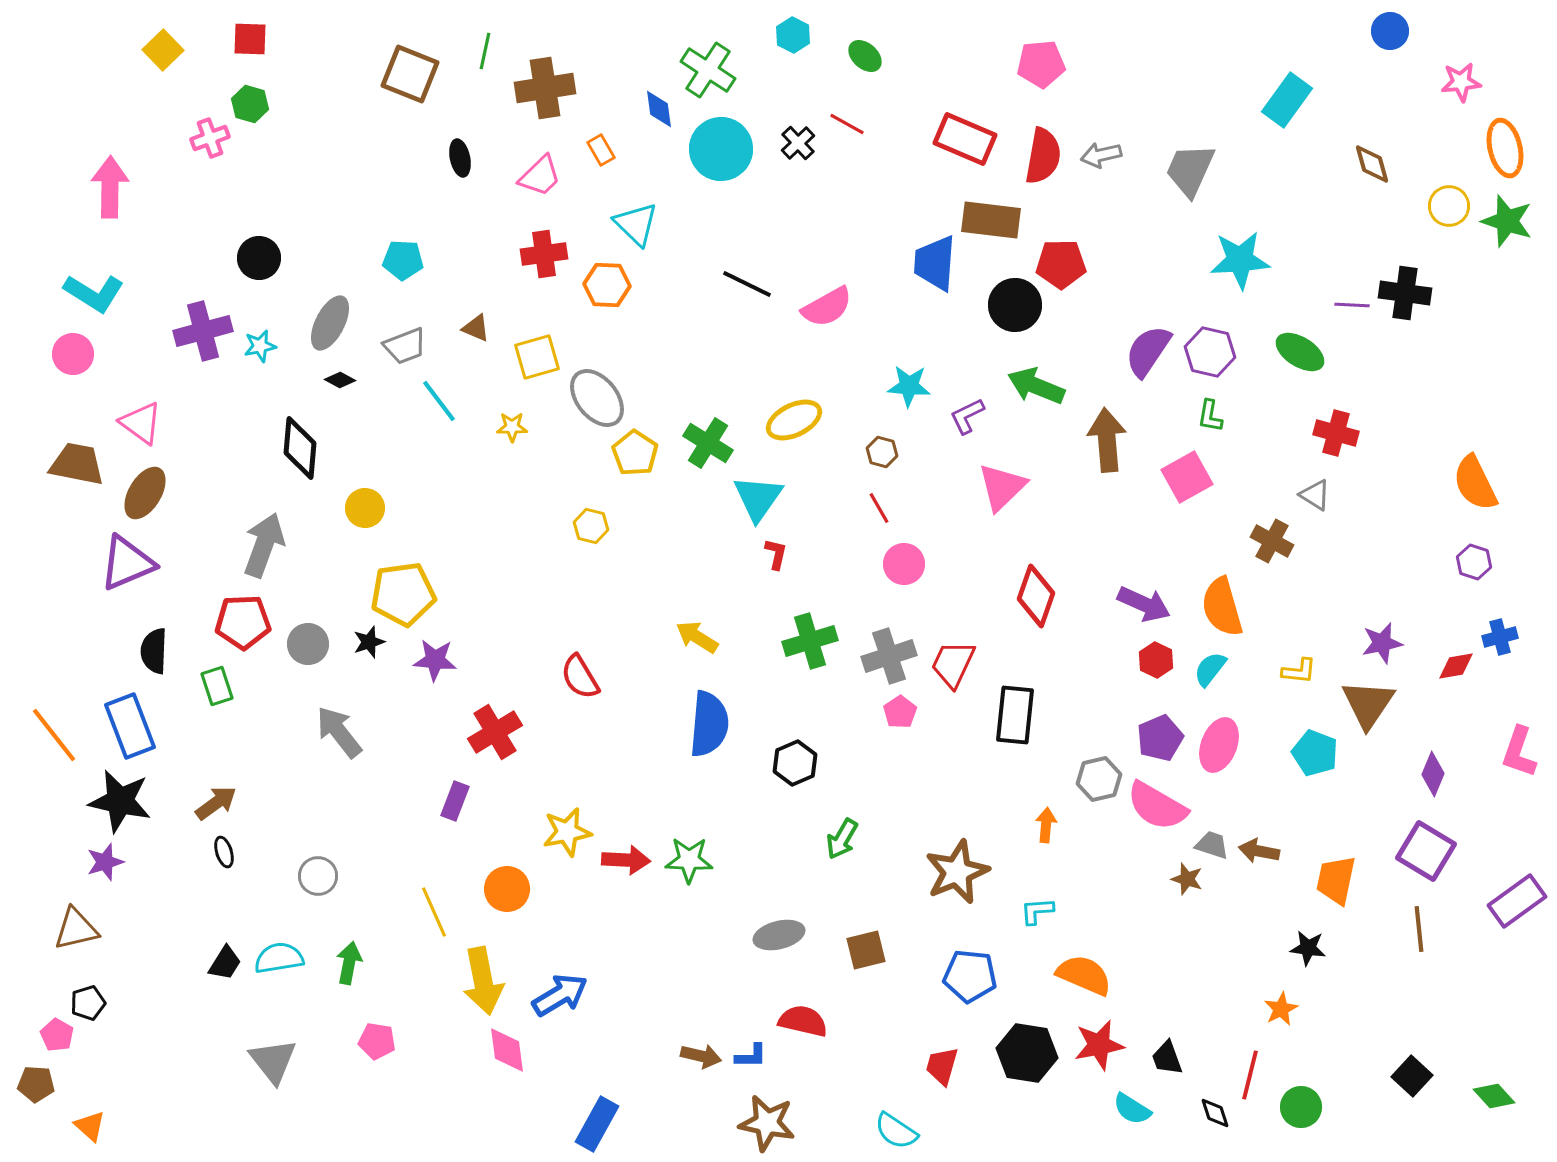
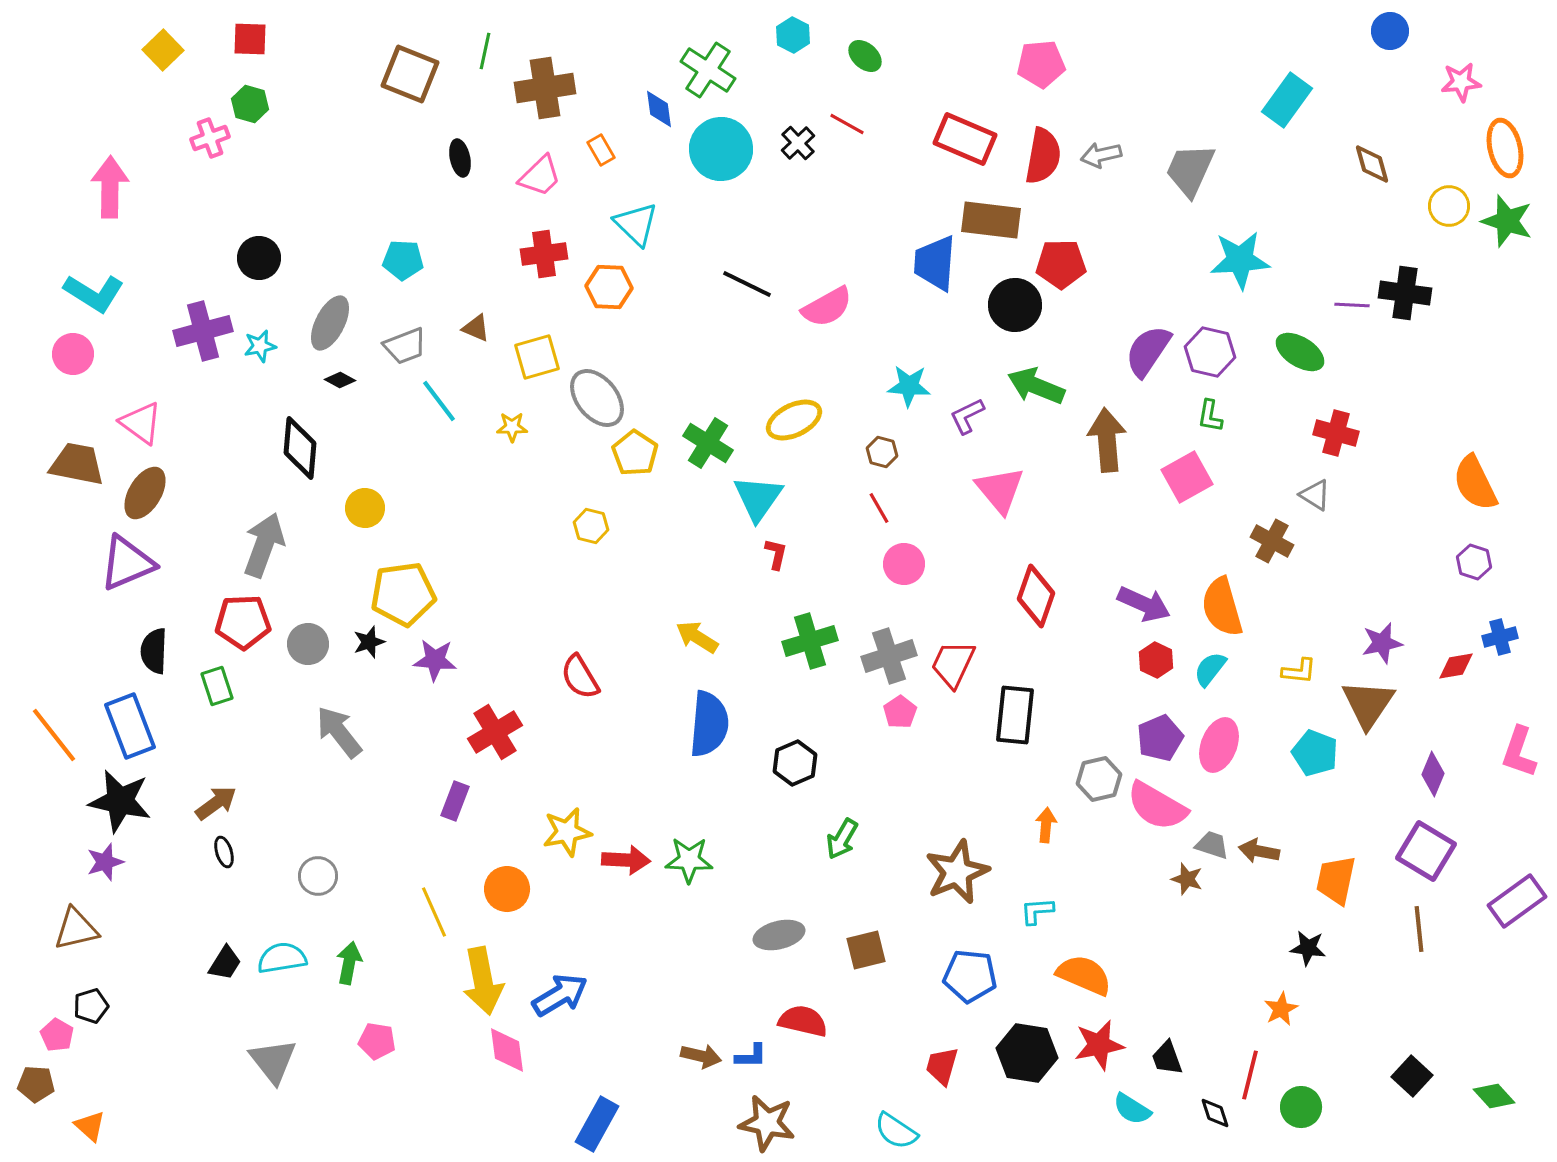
orange hexagon at (607, 285): moved 2 px right, 2 px down
pink triangle at (1002, 487): moved 2 px left, 3 px down; rotated 26 degrees counterclockwise
cyan semicircle at (279, 958): moved 3 px right
black pentagon at (88, 1003): moved 3 px right, 3 px down
